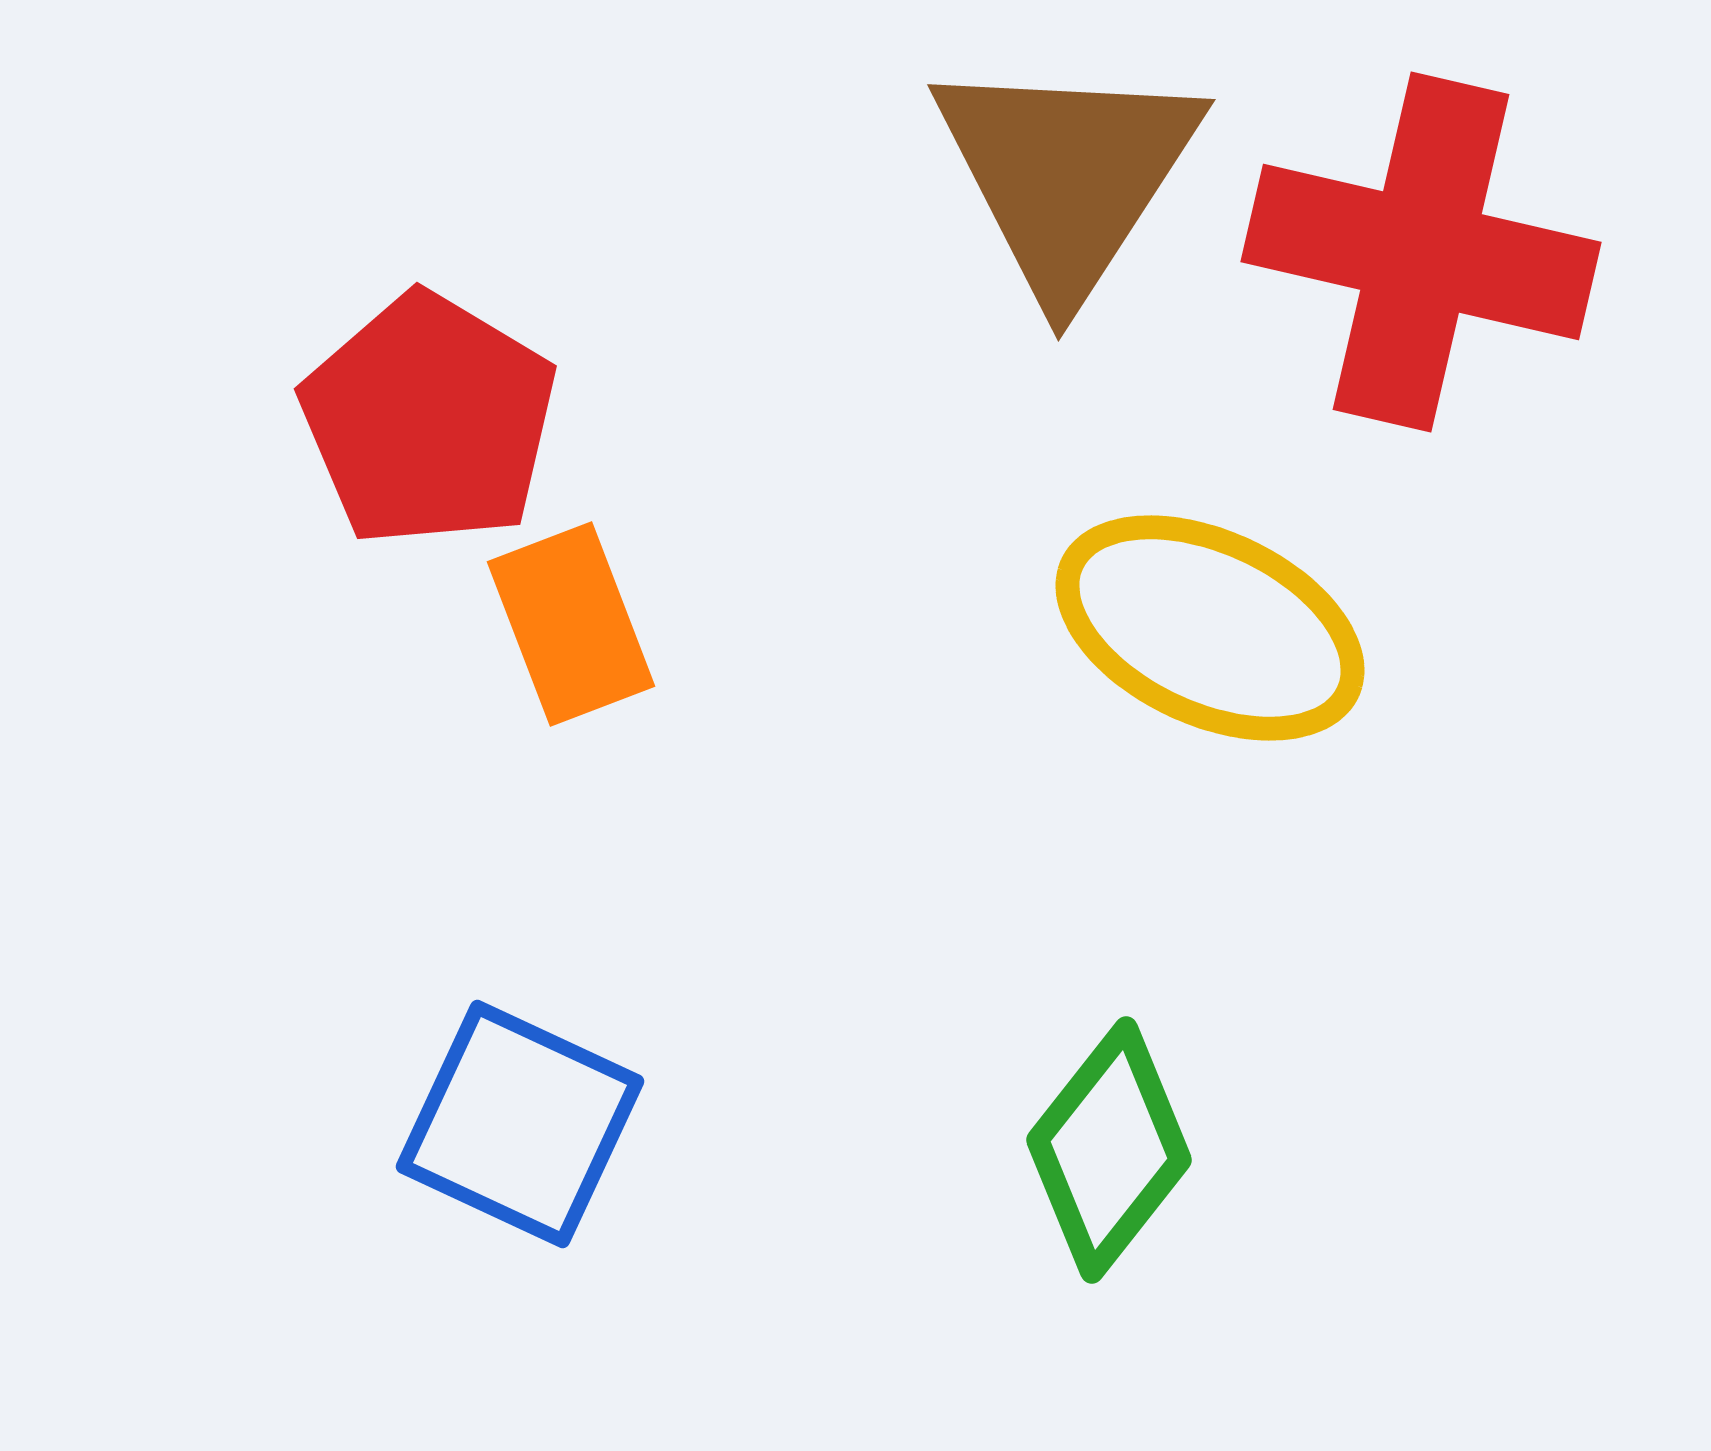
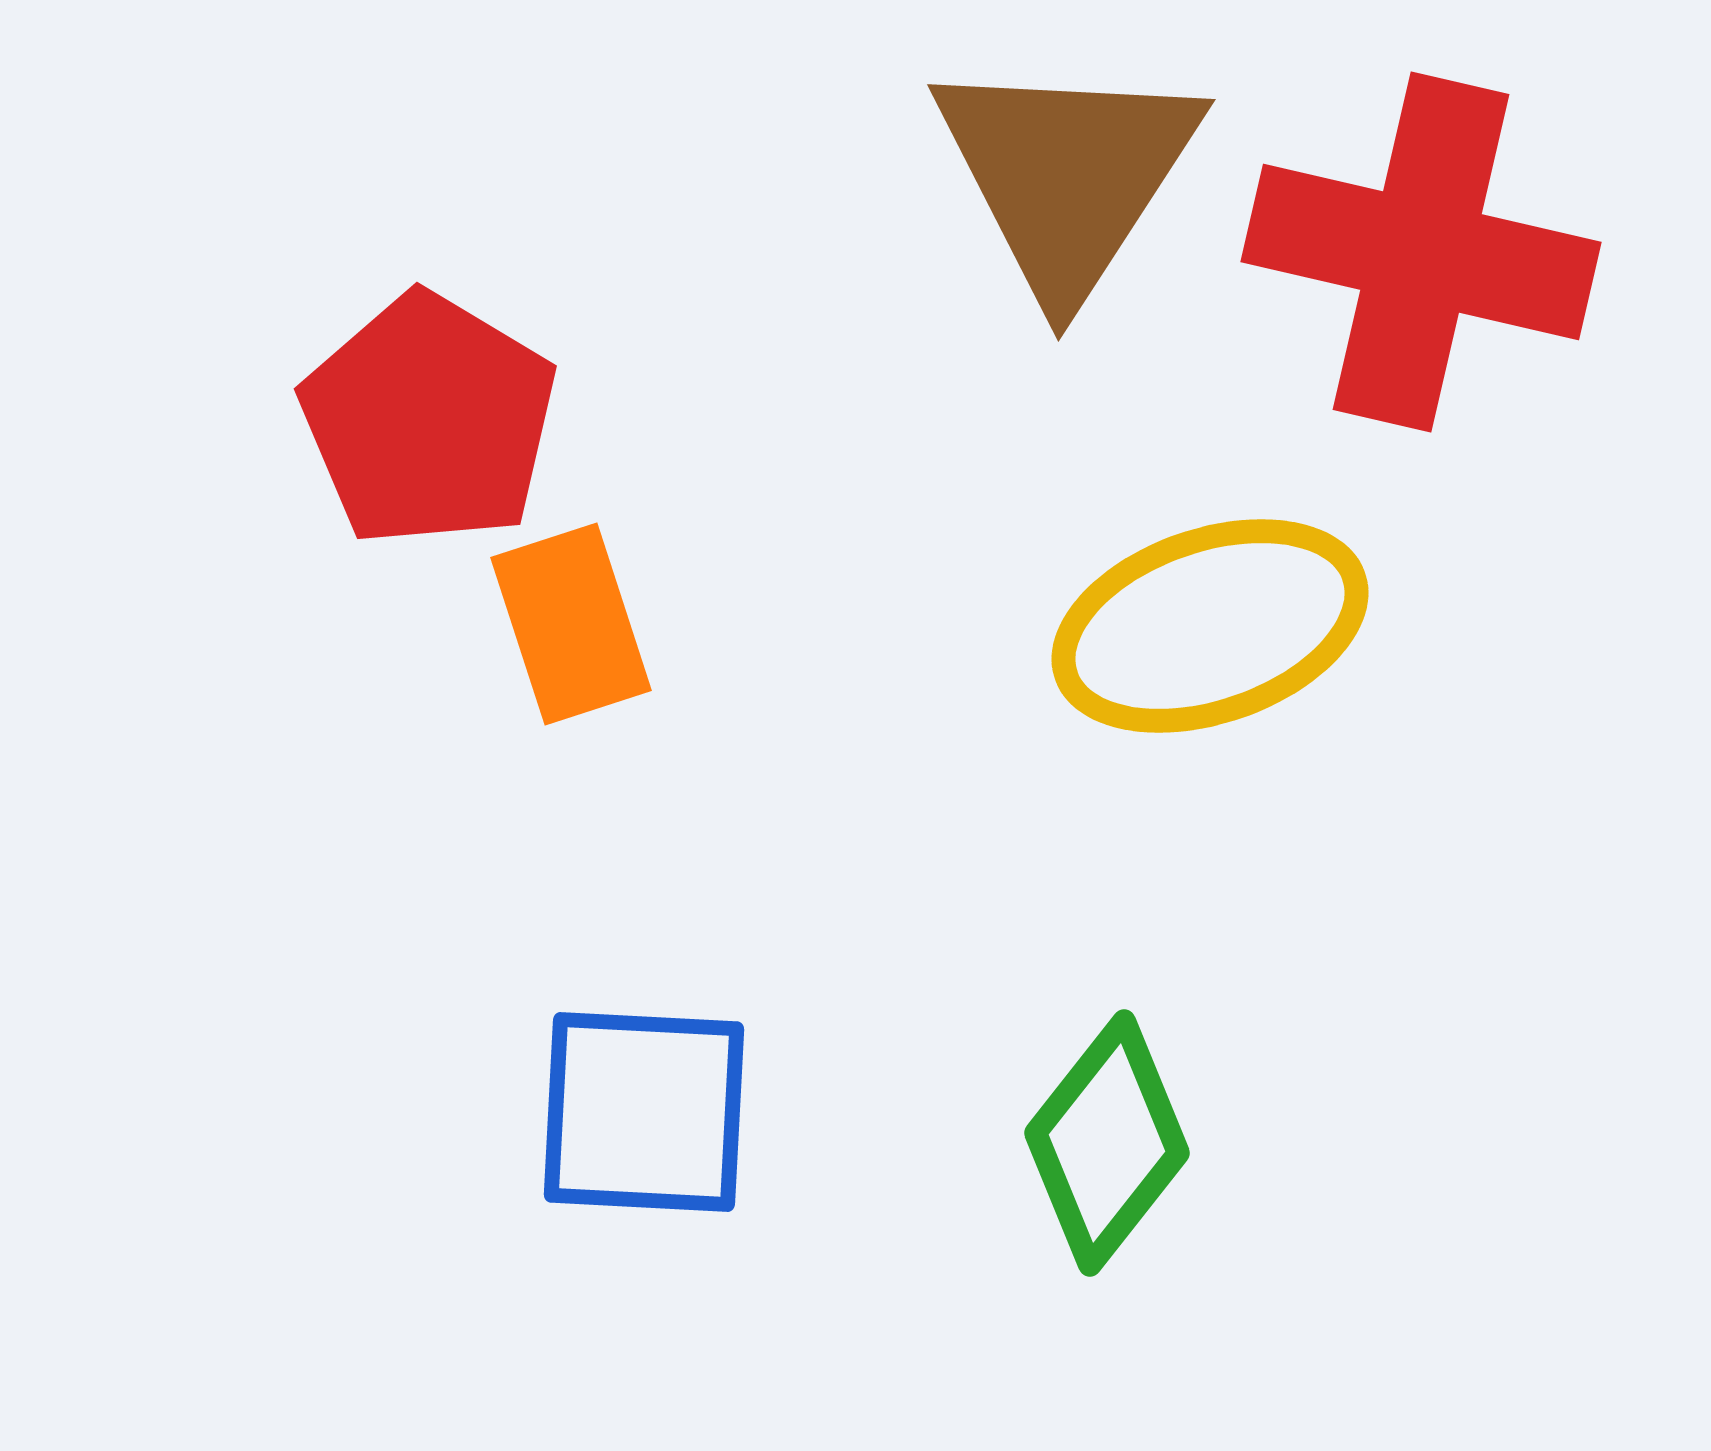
orange rectangle: rotated 3 degrees clockwise
yellow ellipse: moved 2 px up; rotated 44 degrees counterclockwise
blue square: moved 124 px right, 12 px up; rotated 22 degrees counterclockwise
green diamond: moved 2 px left, 7 px up
